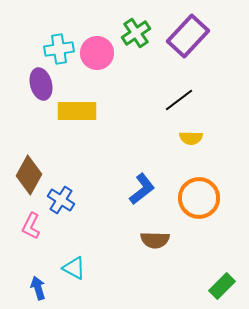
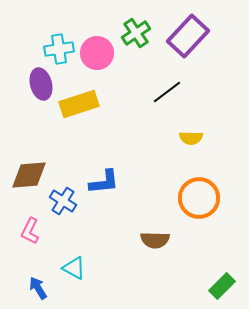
black line: moved 12 px left, 8 px up
yellow rectangle: moved 2 px right, 7 px up; rotated 18 degrees counterclockwise
brown diamond: rotated 57 degrees clockwise
blue L-shape: moved 38 px left, 7 px up; rotated 32 degrees clockwise
blue cross: moved 2 px right, 1 px down
pink L-shape: moved 1 px left, 5 px down
blue arrow: rotated 15 degrees counterclockwise
